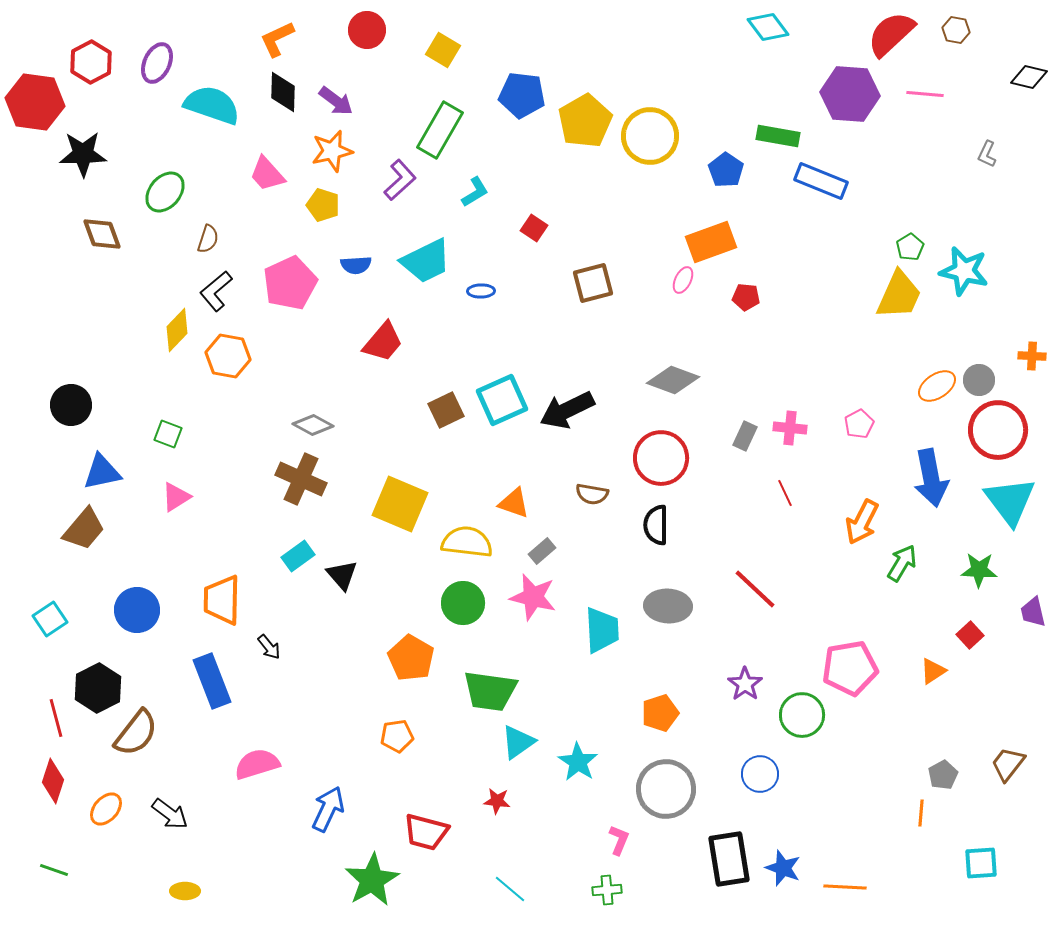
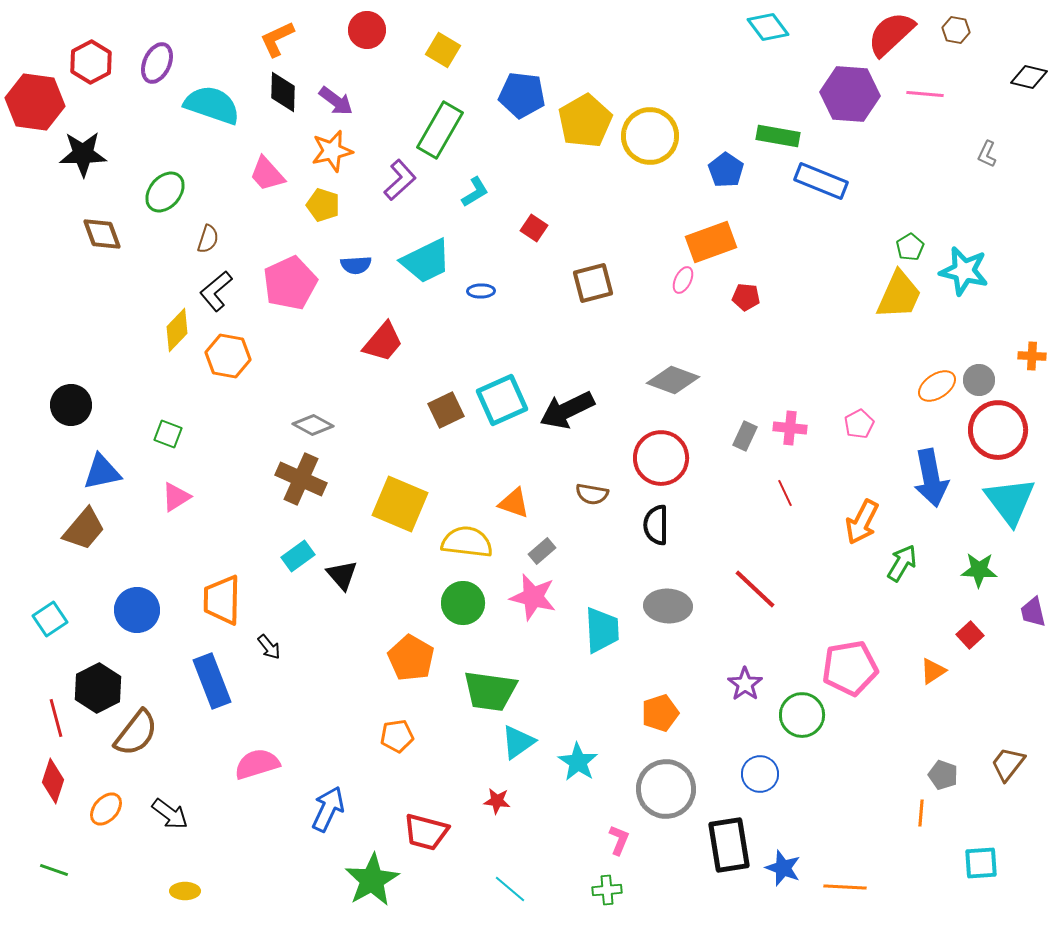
gray pentagon at (943, 775): rotated 24 degrees counterclockwise
black rectangle at (729, 859): moved 14 px up
